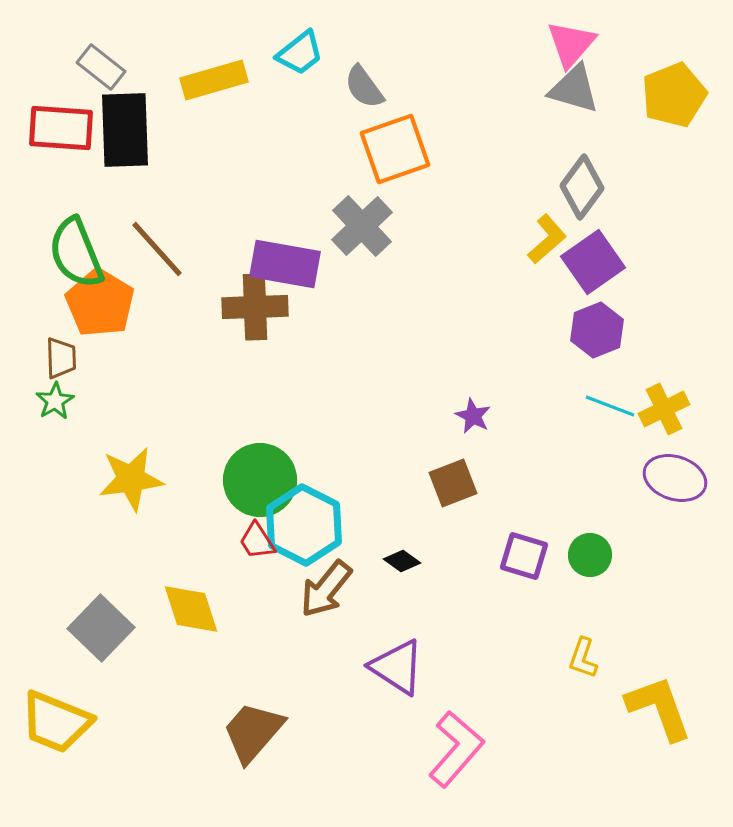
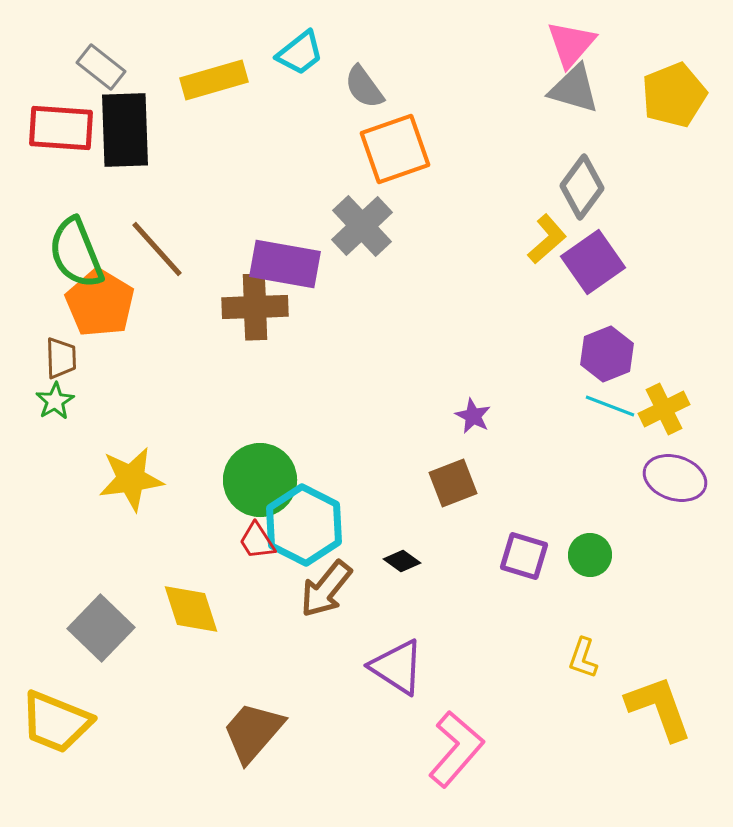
purple hexagon at (597, 330): moved 10 px right, 24 px down
